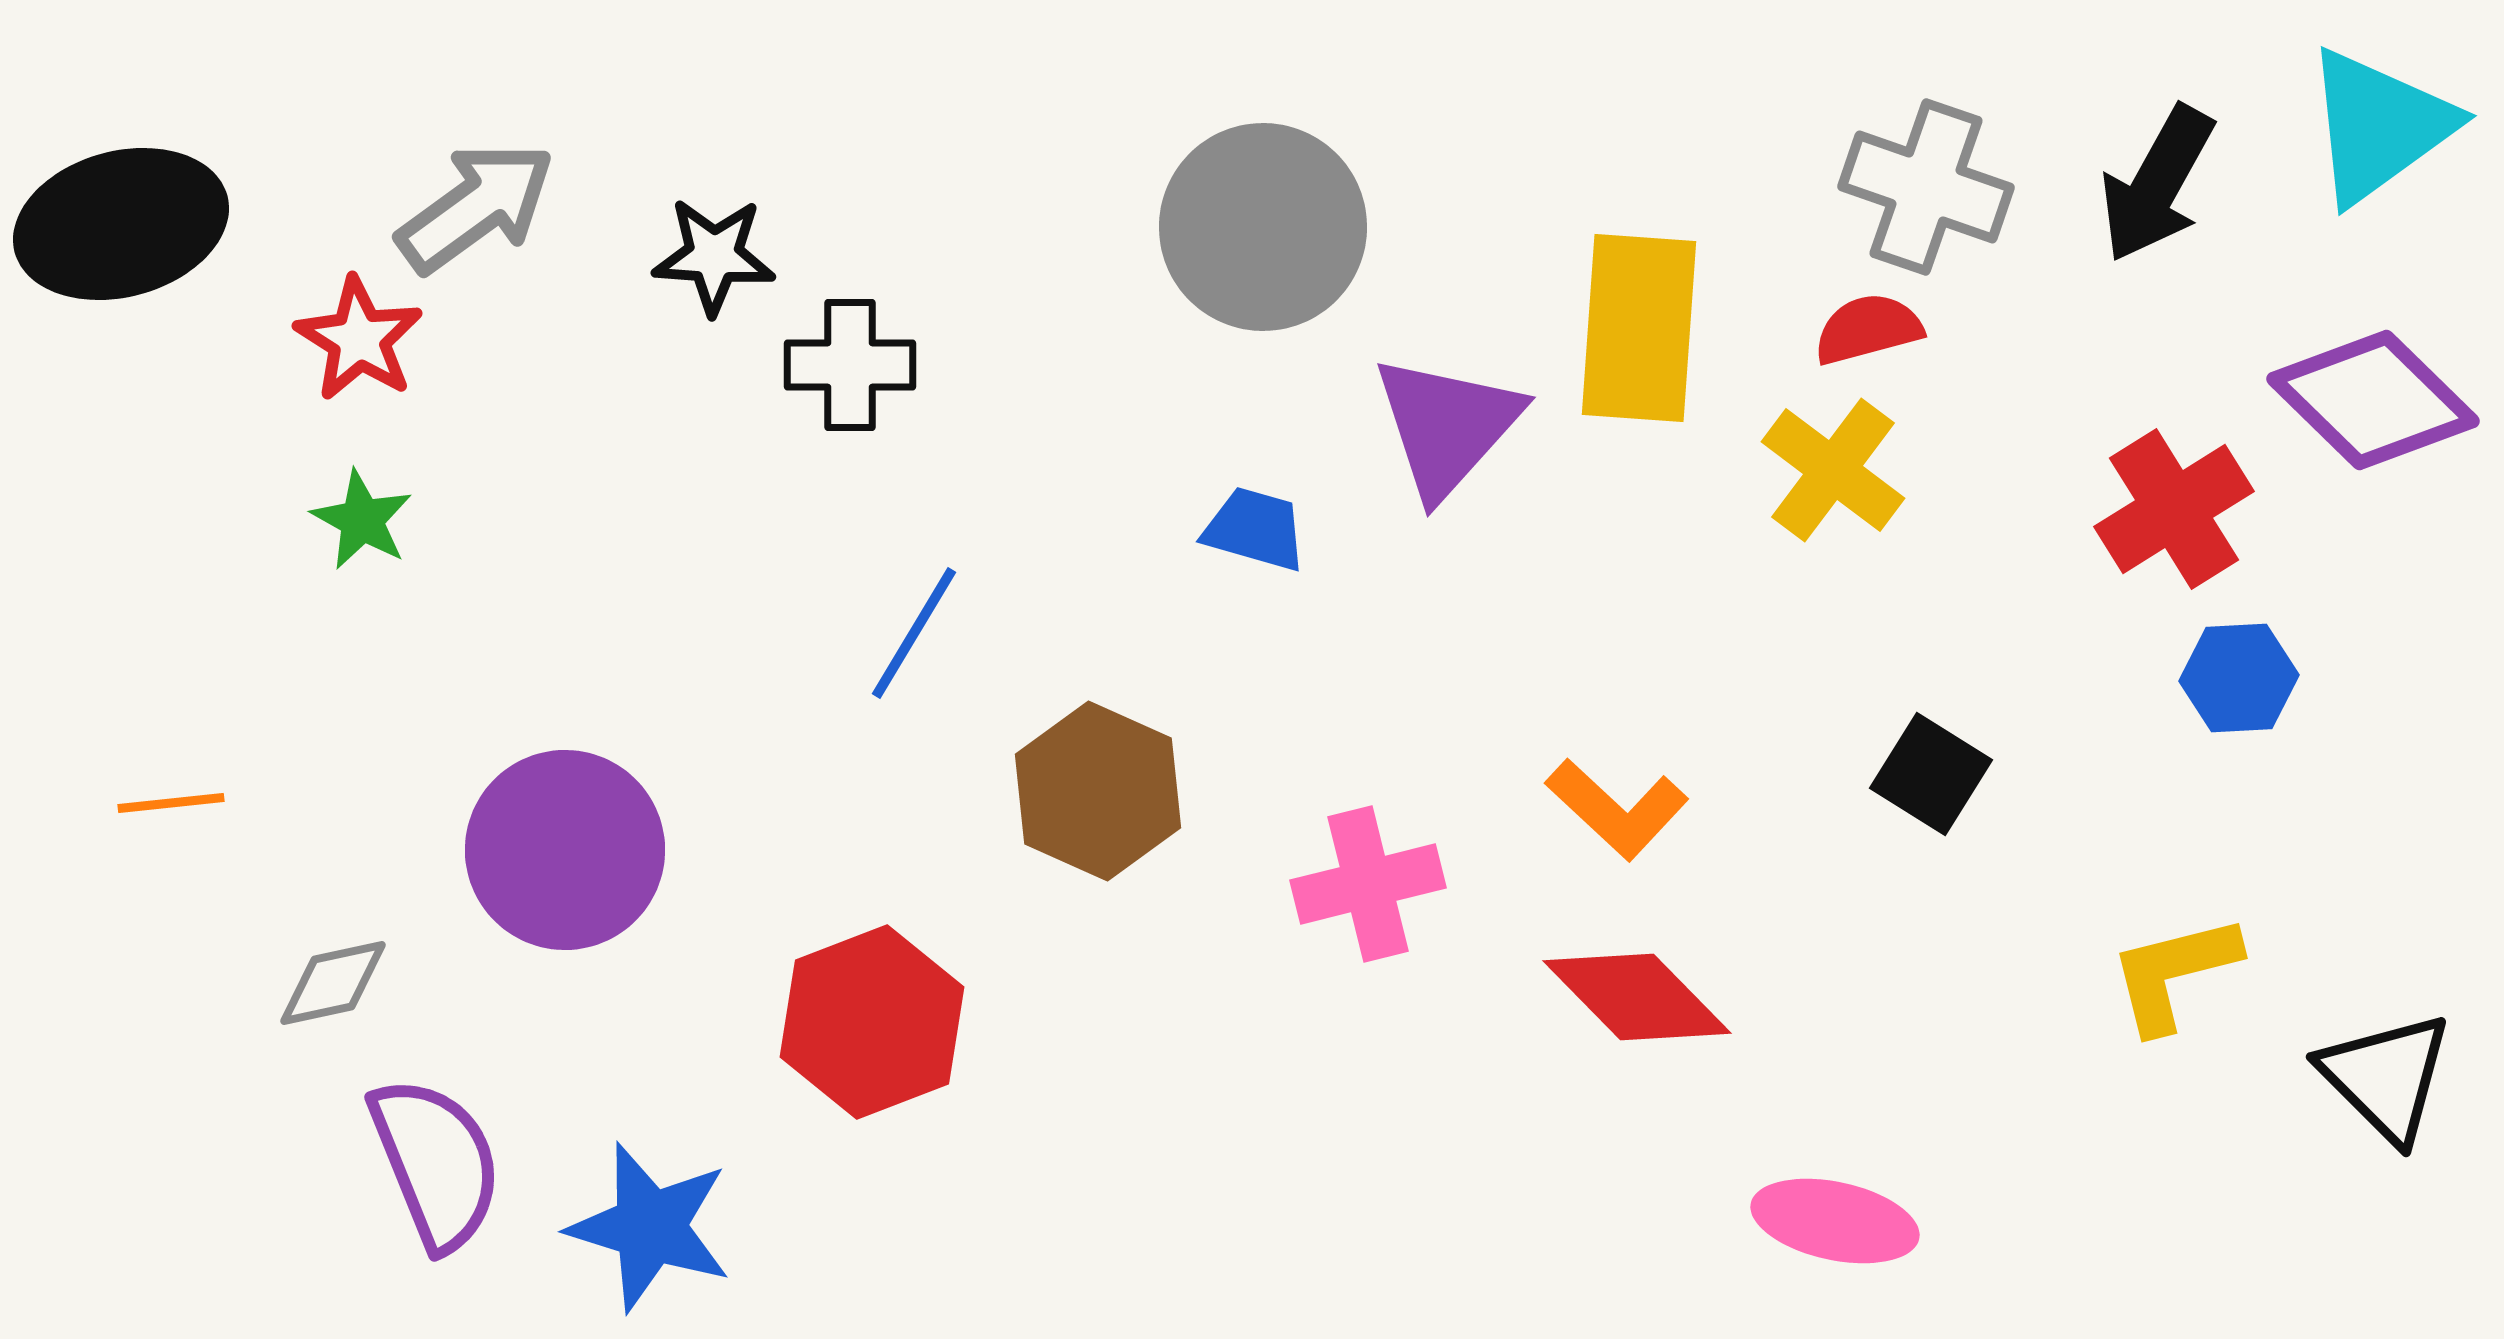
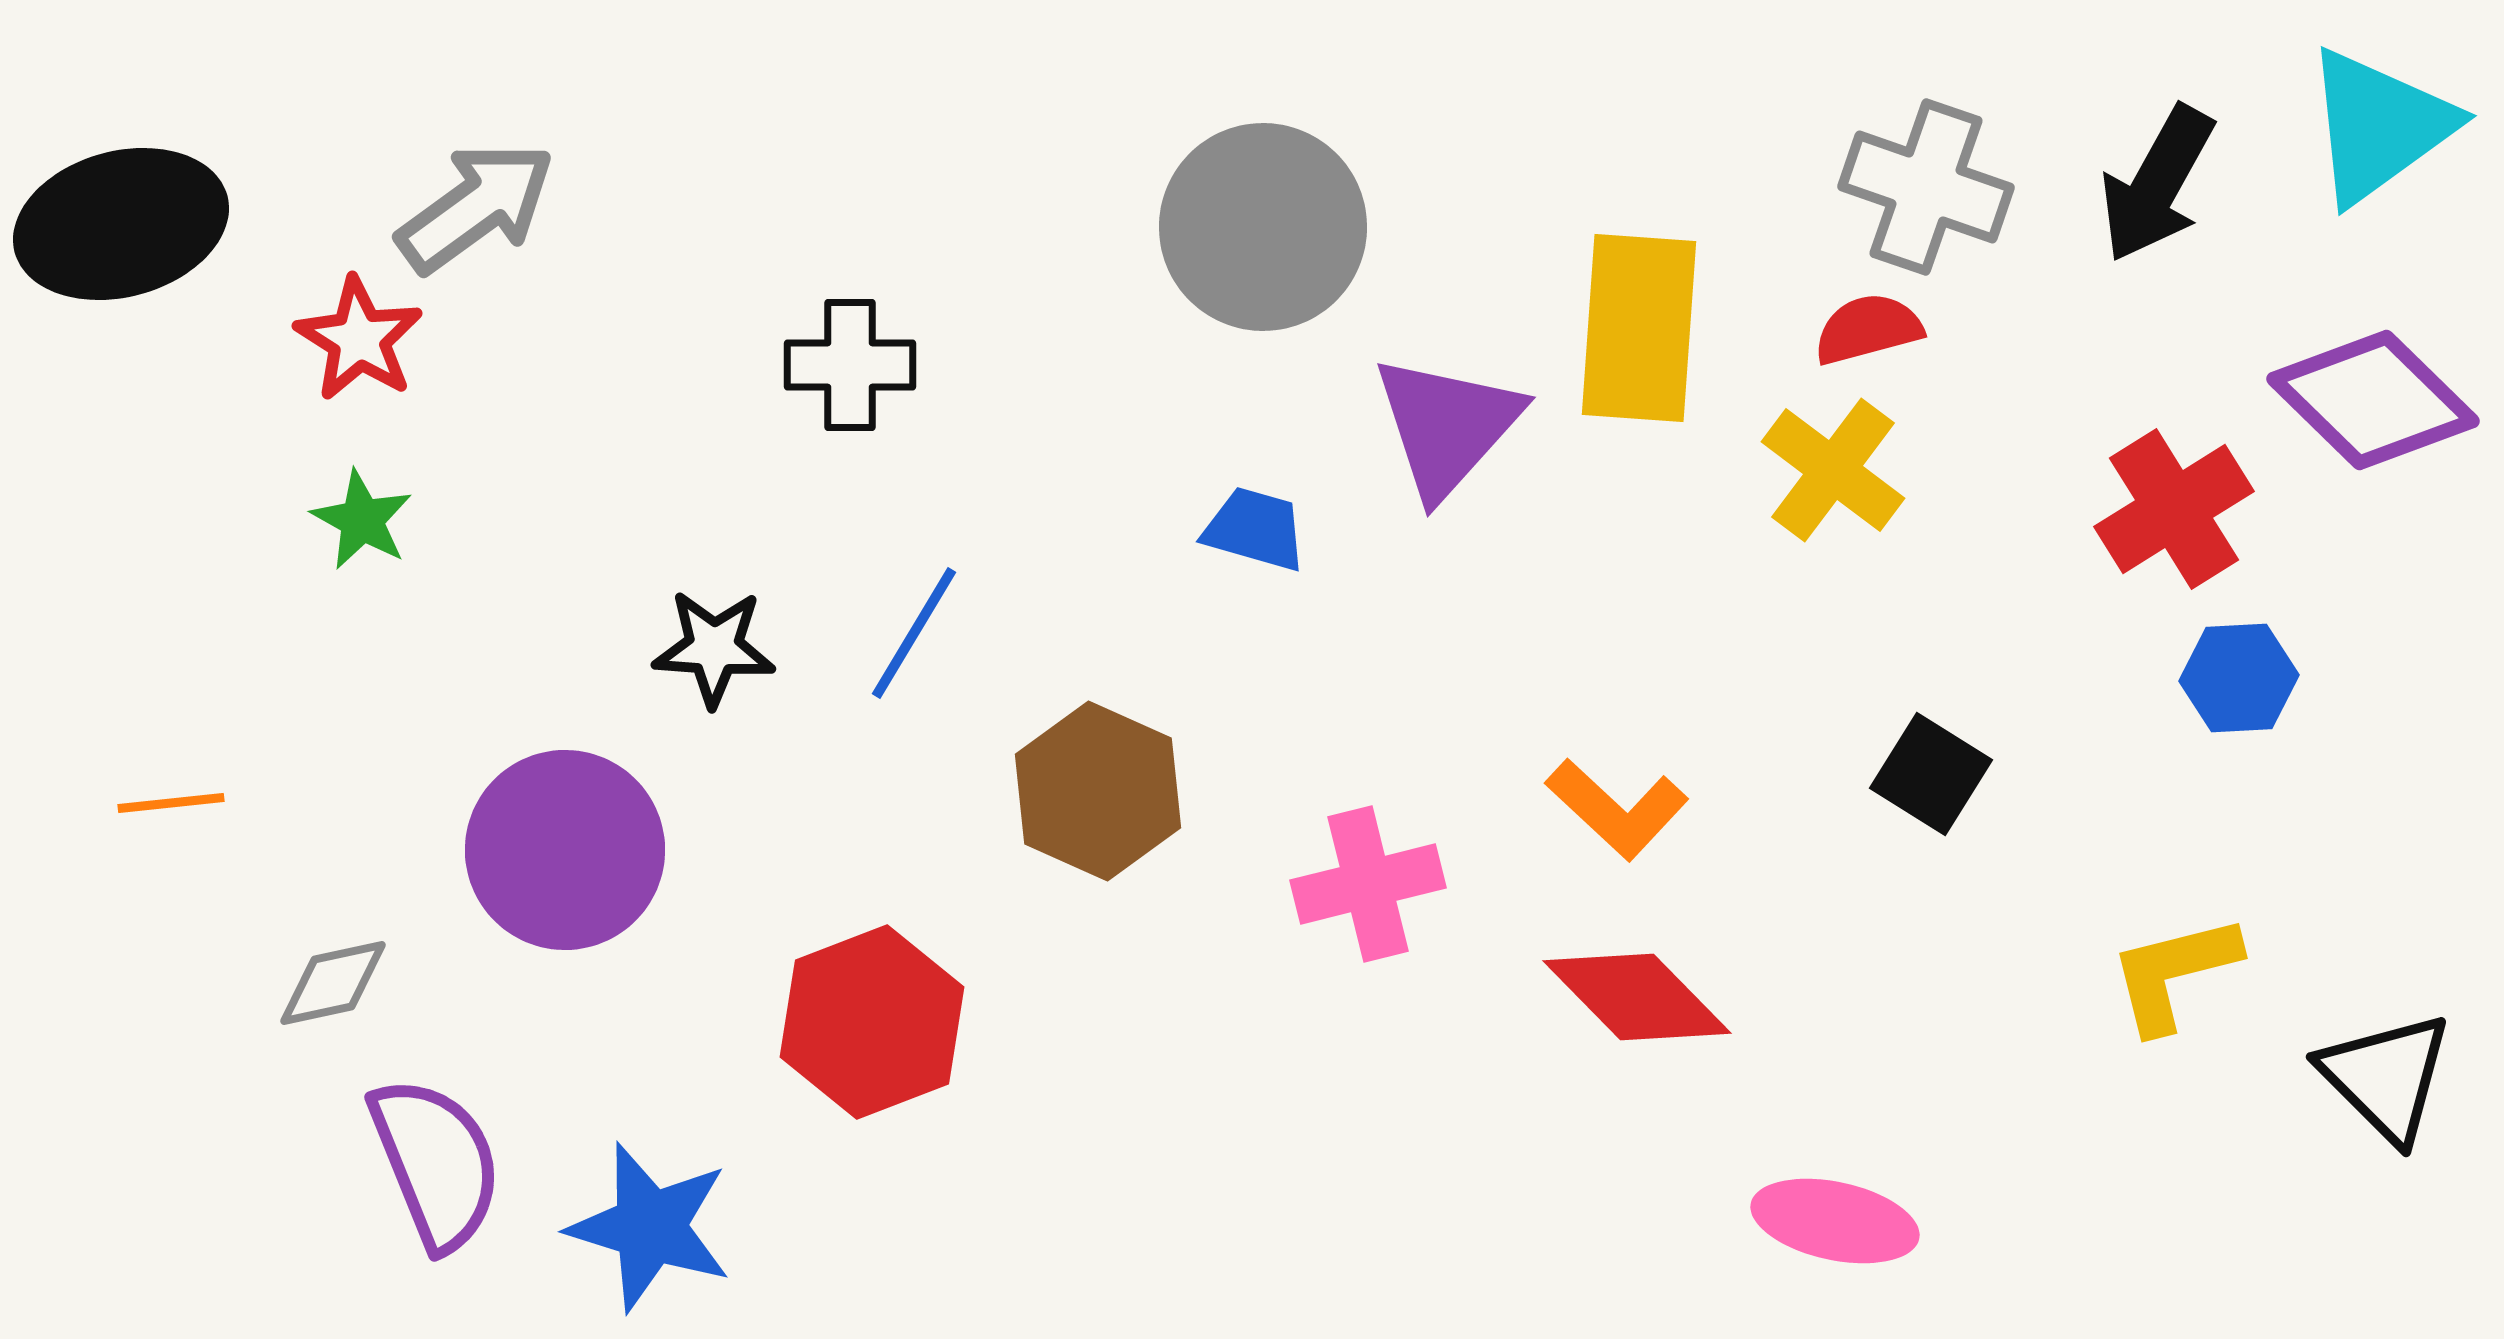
black star: moved 392 px down
